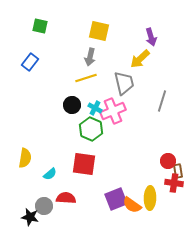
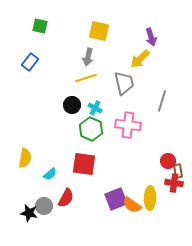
gray arrow: moved 2 px left
pink cross: moved 15 px right, 14 px down; rotated 30 degrees clockwise
red semicircle: rotated 114 degrees clockwise
black star: moved 1 px left, 4 px up
